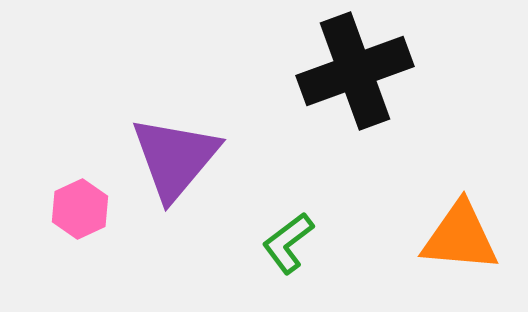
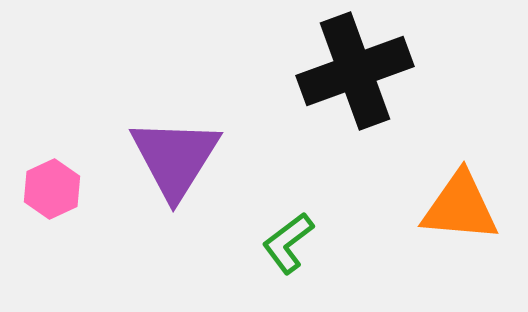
purple triangle: rotated 8 degrees counterclockwise
pink hexagon: moved 28 px left, 20 px up
orange triangle: moved 30 px up
